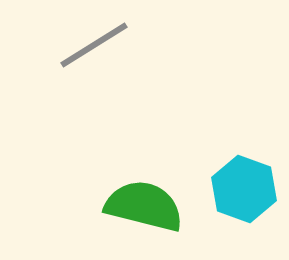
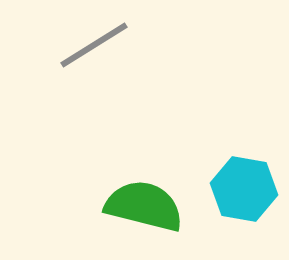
cyan hexagon: rotated 10 degrees counterclockwise
